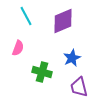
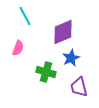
cyan line: moved 1 px left
purple diamond: moved 11 px down
blue star: moved 1 px left
green cross: moved 4 px right
